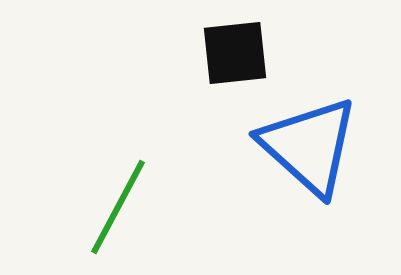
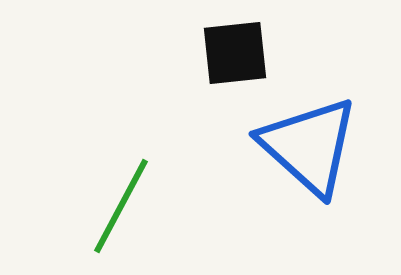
green line: moved 3 px right, 1 px up
